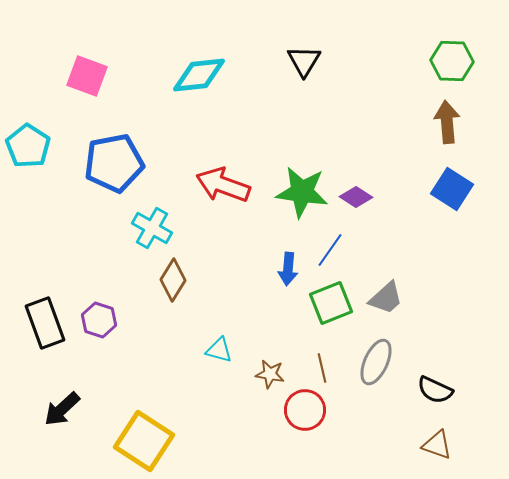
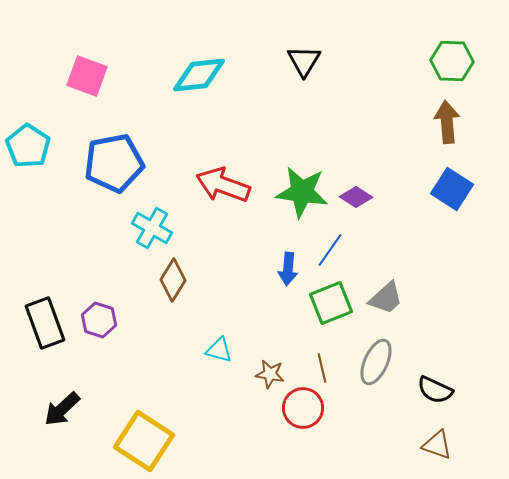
red circle: moved 2 px left, 2 px up
